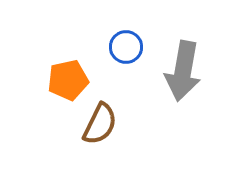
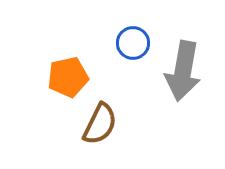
blue circle: moved 7 px right, 4 px up
orange pentagon: moved 3 px up
